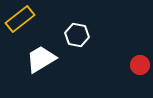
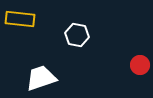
yellow rectangle: rotated 44 degrees clockwise
white trapezoid: moved 19 px down; rotated 12 degrees clockwise
